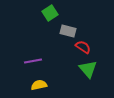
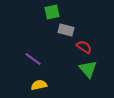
green square: moved 2 px right, 1 px up; rotated 21 degrees clockwise
gray rectangle: moved 2 px left, 1 px up
red semicircle: moved 1 px right
purple line: moved 2 px up; rotated 48 degrees clockwise
